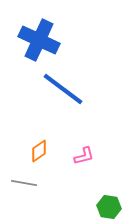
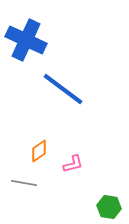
blue cross: moved 13 px left
pink L-shape: moved 11 px left, 8 px down
